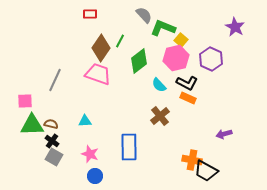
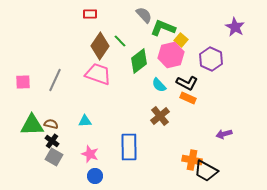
green line: rotated 72 degrees counterclockwise
brown diamond: moved 1 px left, 2 px up
pink hexagon: moved 5 px left, 3 px up
pink square: moved 2 px left, 19 px up
